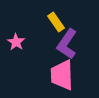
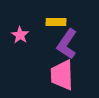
yellow rectangle: rotated 54 degrees counterclockwise
pink star: moved 4 px right, 7 px up
